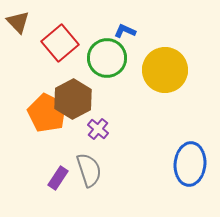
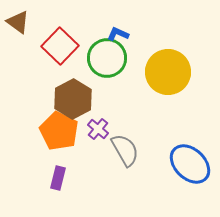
brown triangle: rotated 10 degrees counterclockwise
blue L-shape: moved 7 px left, 3 px down
red square: moved 3 px down; rotated 6 degrees counterclockwise
yellow circle: moved 3 px right, 2 px down
orange pentagon: moved 12 px right, 18 px down
blue ellipse: rotated 51 degrees counterclockwise
gray semicircle: moved 36 px right, 20 px up; rotated 12 degrees counterclockwise
purple rectangle: rotated 20 degrees counterclockwise
